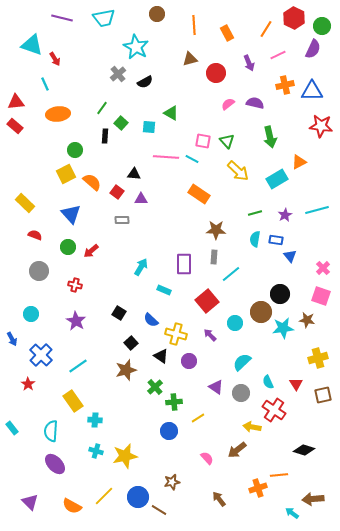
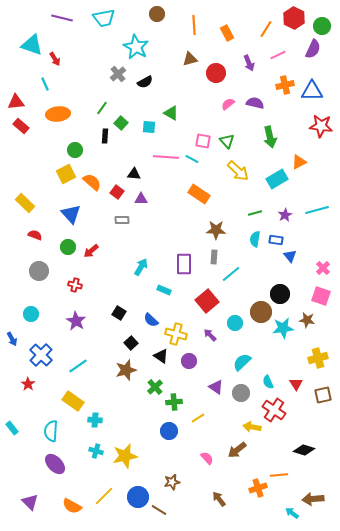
red rectangle at (15, 126): moved 6 px right
yellow rectangle at (73, 401): rotated 20 degrees counterclockwise
